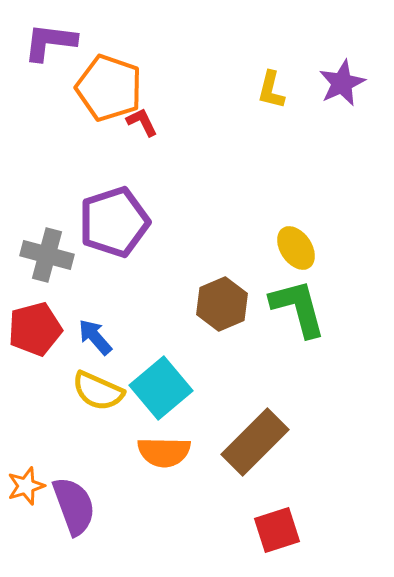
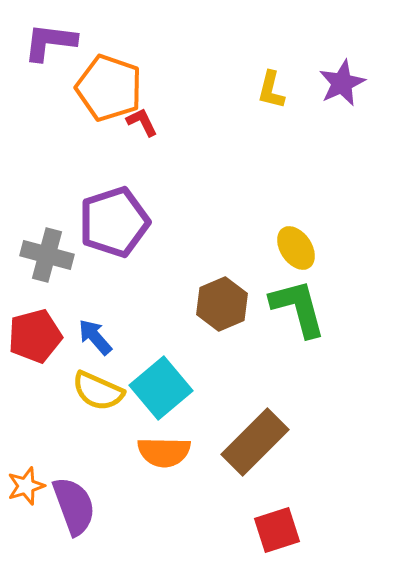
red pentagon: moved 7 px down
